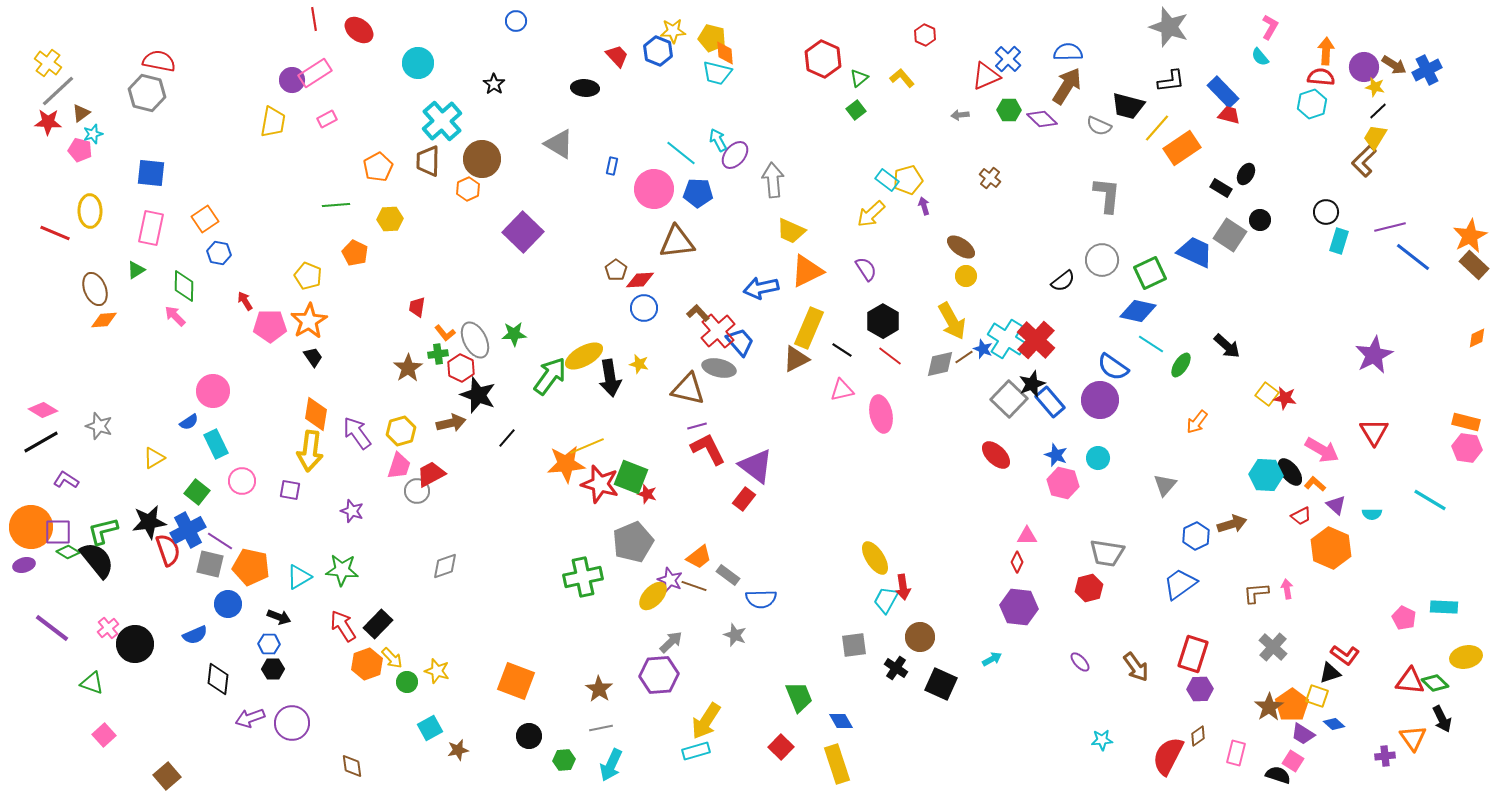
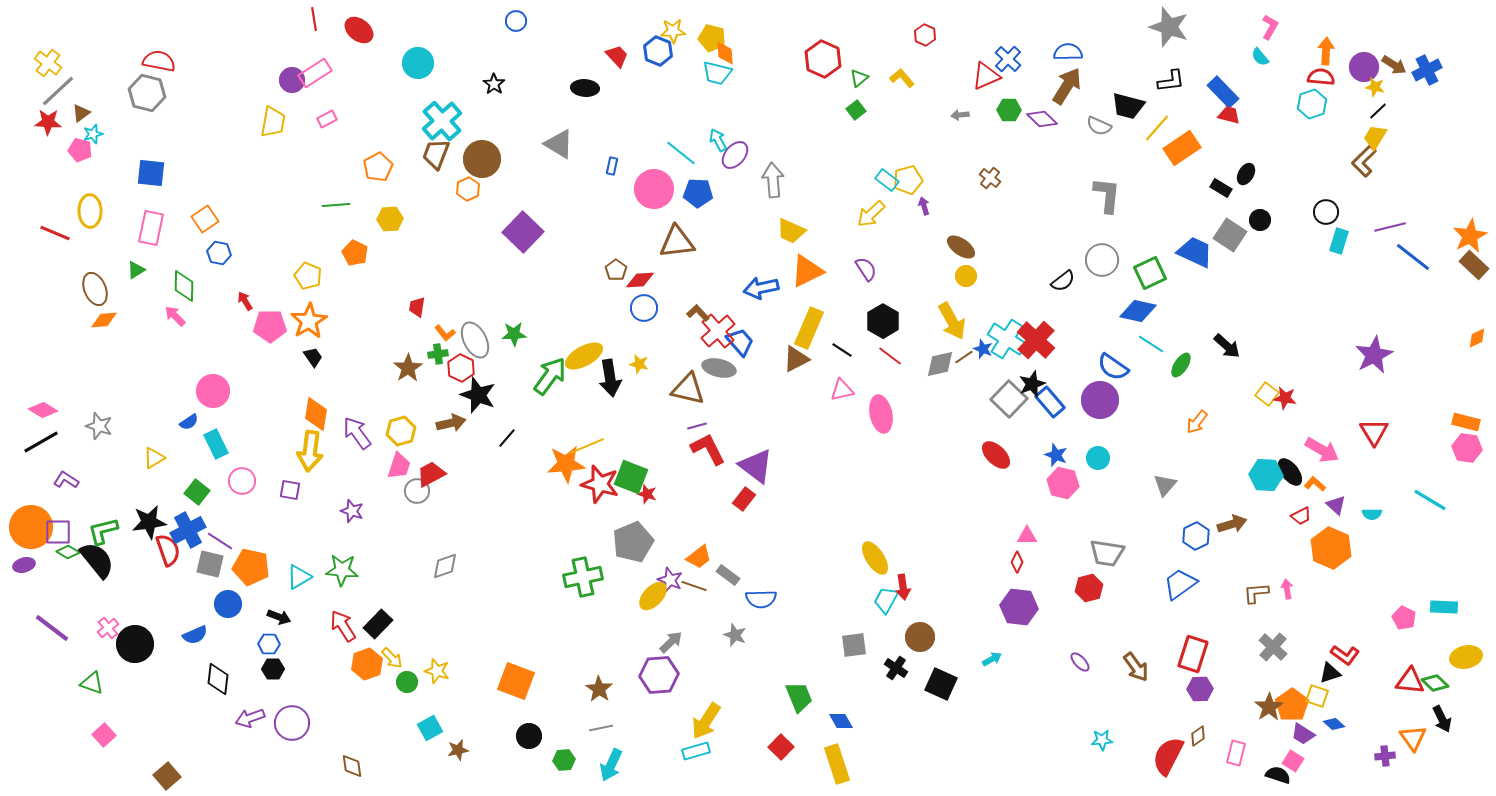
brown trapezoid at (428, 161): moved 8 px right, 7 px up; rotated 20 degrees clockwise
